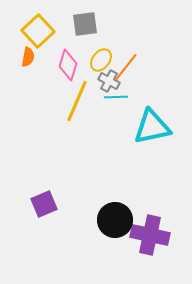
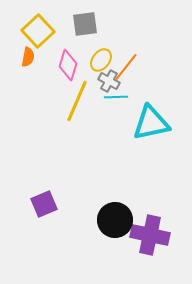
cyan triangle: moved 1 px left, 4 px up
